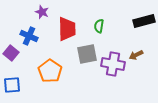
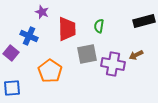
blue square: moved 3 px down
